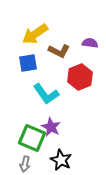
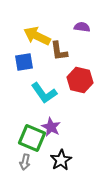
yellow arrow: moved 2 px right, 2 px down; rotated 60 degrees clockwise
purple semicircle: moved 8 px left, 16 px up
brown L-shape: rotated 55 degrees clockwise
blue square: moved 4 px left, 1 px up
red hexagon: moved 3 px down; rotated 25 degrees counterclockwise
cyan L-shape: moved 2 px left, 1 px up
black star: rotated 15 degrees clockwise
gray arrow: moved 2 px up
